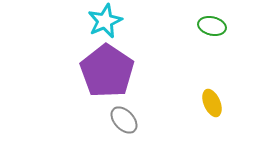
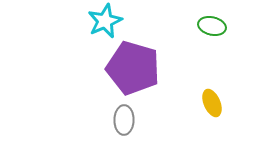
purple pentagon: moved 26 px right, 3 px up; rotated 18 degrees counterclockwise
gray ellipse: rotated 44 degrees clockwise
